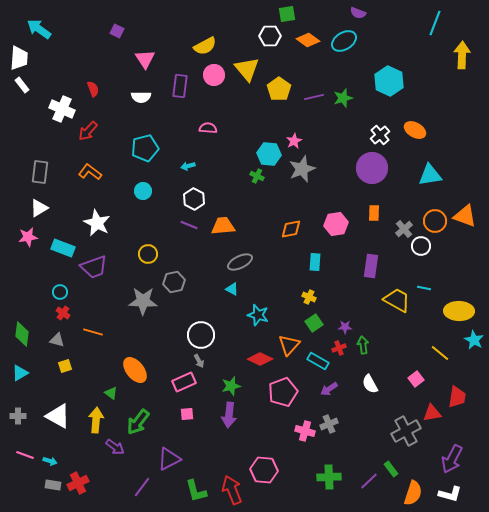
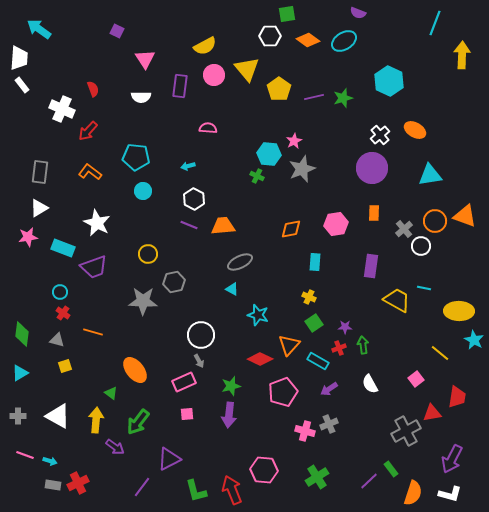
cyan pentagon at (145, 148): moved 9 px left, 9 px down; rotated 20 degrees clockwise
green cross at (329, 477): moved 12 px left; rotated 30 degrees counterclockwise
